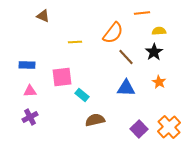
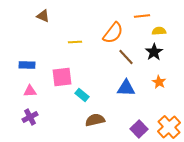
orange line: moved 3 px down
